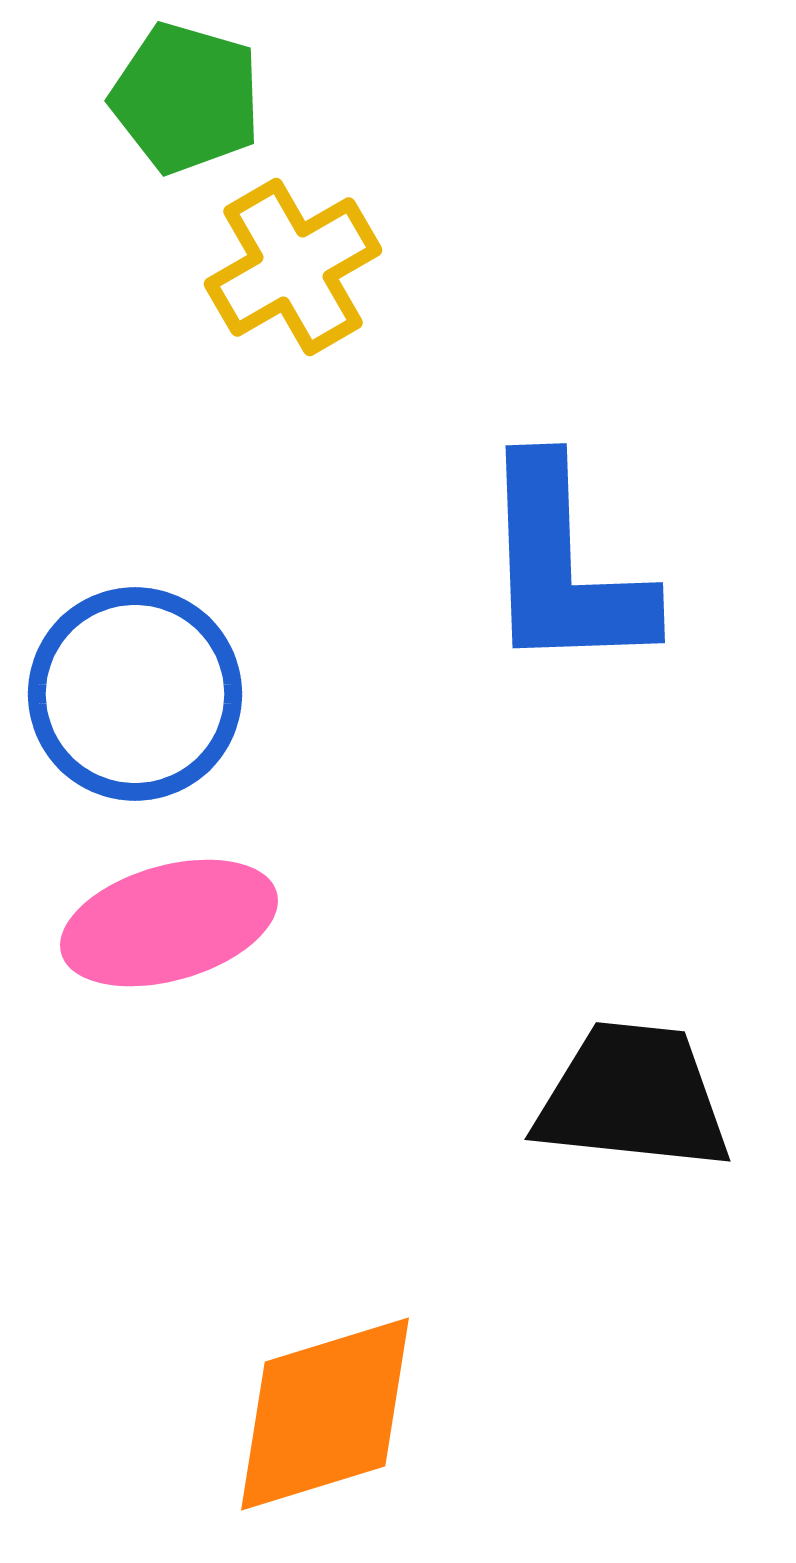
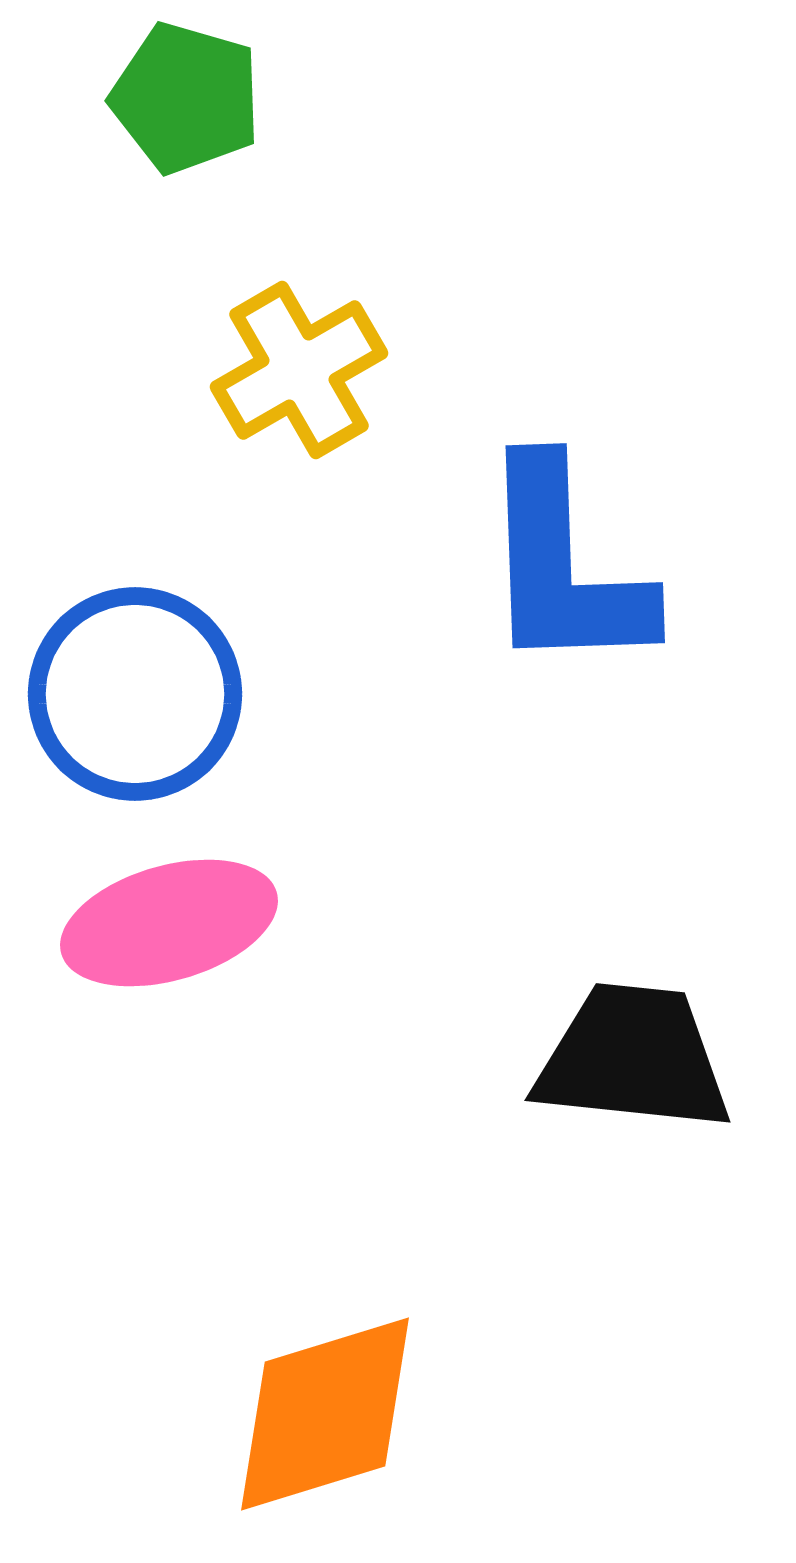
yellow cross: moved 6 px right, 103 px down
black trapezoid: moved 39 px up
